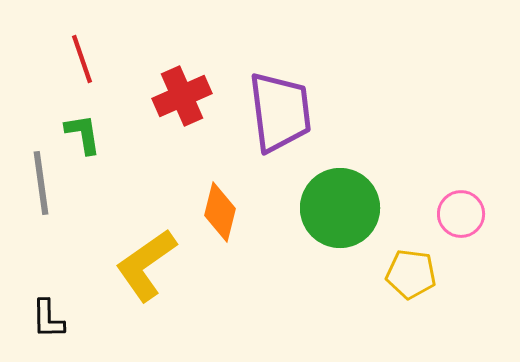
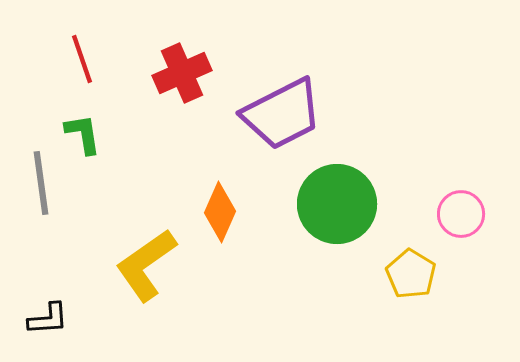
red cross: moved 23 px up
purple trapezoid: moved 2 px right, 2 px down; rotated 70 degrees clockwise
green circle: moved 3 px left, 4 px up
orange diamond: rotated 10 degrees clockwise
yellow pentagon: rotated 24 degrees clockwise
black L-shape: rotated 93 degrees counterclockwise
